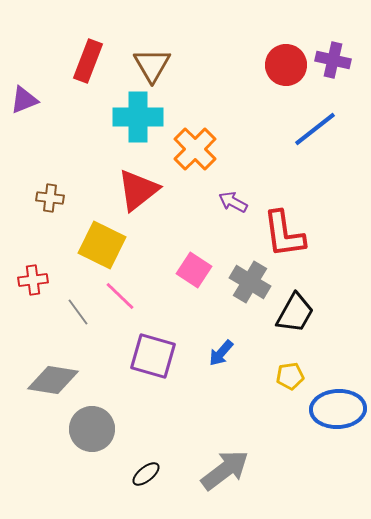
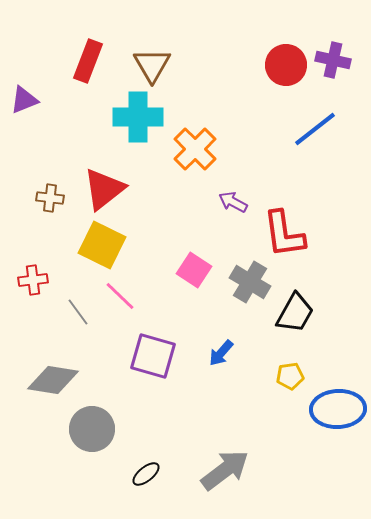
red triangle: moved 34 px left, 1 px up
